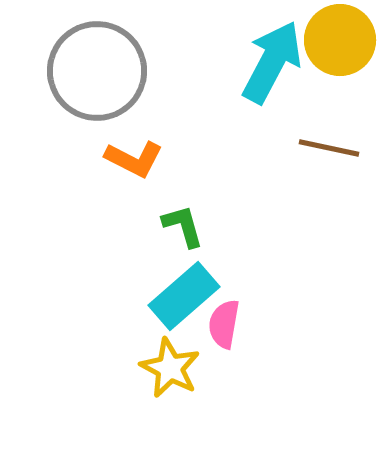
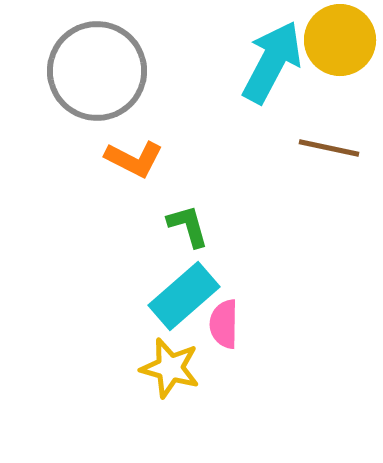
green L-shape: moved 5 px right
pink semicircle: rotated 9 degrees counterclockwise
yellow star: rotated 12 degrees counterclockwise
